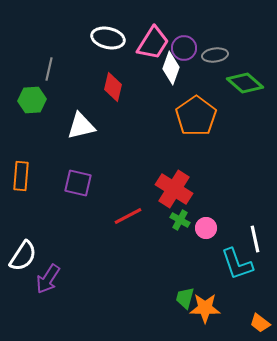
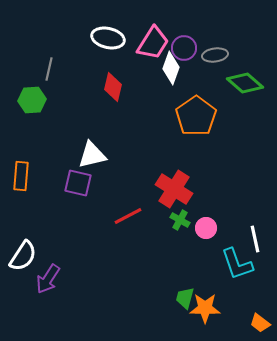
white triangle: moved 11 px right, 29 px down
